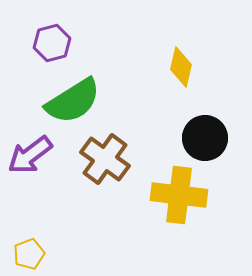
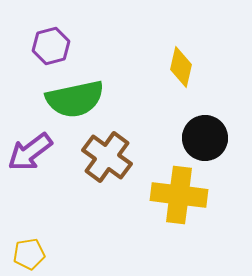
purple hexagon: moved 1 px left, 3 px down
green semicircle: moved 2 px right, 2 px up; rotated 20 degrees clockwise
purple arrow: moved 3 px up
brown cross: moved 2 px right, 2 px up
yellow pentagon: rotated 12 degrees clockwise
